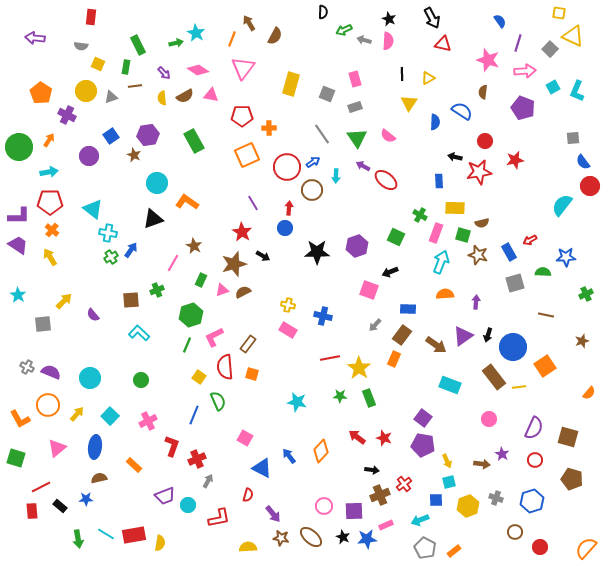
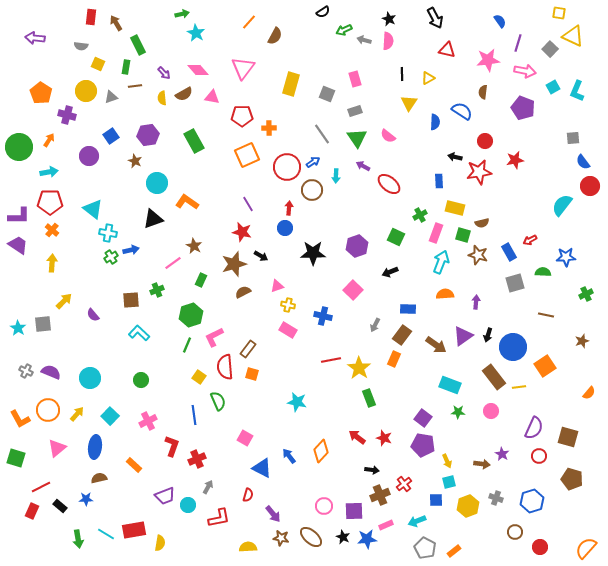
black semicircle at (323, 12): rotated 56 degrees clockwise
black arrow at (432, 18): moved 3 px right
brown arrow at (249, 23): moved 133 px left
orange line at (232, 39): moved 17 px right, 17 px up; rotated 21 degrees clockwise
green arrow at (176, 43): moved 6 px right, 29 px up
red triangle at (443, 44): moved 4 px right, 6 px down
pink star at (488, 60): rotated 25 degrees counterclockwise
pink diamond at (198, 70): rotated 15 degrees clockwise
pink arrow at (525, 71): rotated 15 degrees clockwise
pink triangle at (211, 95): moved 1 px right, 2 px down
brown semicircle at (185, 96): moved 1 px left, 2 px up
gray rectangle at (355, 107): moved 4 px down
purple cross at (67, 115): rotated 12 degrees counterclockwise
brown star at (134, 155): moved 1 px right, 6 px down
red ellipse at (386, 180): moved 3 px right, 4 px down
purple line at (253, 203): moved 5 px left, 1 px down
yellow rectangle at (455, 208): rotated 12 degrees clockwise
green cross at (420, 215): rotated 32 degrees clockwise
red star at (242, 232): rotated 18 degrees counterclockwise
blue arrow at (131, 250): rotated 42 degrees clockwise
black star at (317, 252): moved 4 px left, 1 px down
black arrow at (263, 256): moved 2 px left
yellow arrow at (50, 257): moved 2 px right, 6 px down; rotated 36 degrees clockwise
pink line at (173, 263): rotated 24 degrees clockwise
pink triangle at (222, 290): moved 55 px right, 4 px up
pink square at (369, 290): moved 16 px left; rotated 24 degrees clockwise
cyan star at (18, 295): moved 33 px down
gray arrow at (375, 325): rotated 16 degrees counterclockwise
brown rectangle at (248, 344): moved 5 px down
red line at (330, 358): moved 1 px right, 2 px down
gray cross at (27, 367): moved 1 px left, 4 px down
green star at (340, 396): moved 118 px right, 16 px down
orange circle at (48, 405): moved 5 px down
blue line at (194, 415): rotated 30 degrees counterclockwise
pink circle at (489, 419): moved 2 px right, 8 px up
red circle at (535, 460): moved 4 px right, 4 px up
gray arrow at (208, 481): moved 6 px down
red rectangle at (32, 511): rotated 28 degrees clockwise
cyan arrow at (420, 520): moved 3 px left, 1 px down
red rectangle at (134, 535): moved 5 px up
